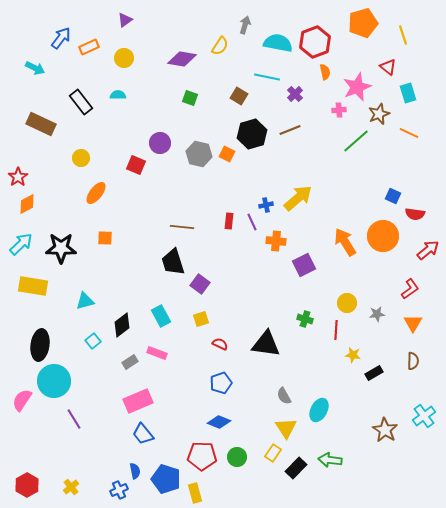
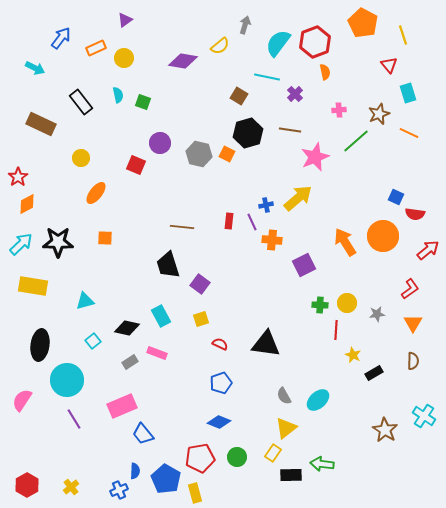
orange pentagon at (363, 23): rotated 28 degrees counterclockwise
cyan semicircle at (278, 43): rotated 64 degrees counterclockwise
yellow semicircle at (220, 46): rotated 18 degrees clockwise
orange rectangle at (89, 47): moved 7 px right, 1 px down
purple diamond at (182, 59): moved 1 px right, 2 px down
red triangle at (388, 67): moved 1 px right, 2 px up; rotated 12 degrees clockwise
pink star at (357, 87): moved 42 px left, 70 px down
cyan semicircle at (118, 95): rotated 77 degrees clockwise
green square at (190, 98): moved 47 px left, 4 px down
brown line at (290, 130): rotated 30 degrees clockwise
black hexagon at (252, 134): moved 4 px left, 1 px up
blue square at (393, 196): moved 3 px right, 1 px down
orange cross at (276, 241): moved 4 px left, 1 px up
black star at (61, 248): moved 3 px left, 6 px up
black trapezoid at (173, 262): moved 5 px left, 3 px down
green cross at (305, 319): moved 15 px right, 14 px up; rotated 14 degrees counterclockwise
black diamond at (122, 325): moved 5 px right, 3 px down; rotated 50 degrees clockwise
yellow star at (353, 355): rotated 14 degrees clockwise
cyan circle at (54, 381): moved 13 px right, 1 px up
pink rectangle at (138, 401): moved 16 px left, 5 px down
cyan ellipse at (319, 410): moved 1 px left, 10 px up; rotated 20 degrees clockwise
cyan cross at (424, 416): rotated 20 degrees counterclockwise
yellow triangle at (286, 428): rotated 25 degrees clockwise
red pentagon at (202, 456): moved 2 px left, 2 px down; rotated 12 degrees counterclockwise
green arrow at (330, 460): moved 8 px left, 4 px down
black rectangle at (296, 468): moved 5 px left, 7 px down; rotated 45 degrees clockwise
blue semicircle at (135, 471): rotated 14 degrees clockwise
blue pentagon at (166, 479): rotated 12 degrees clockwise
